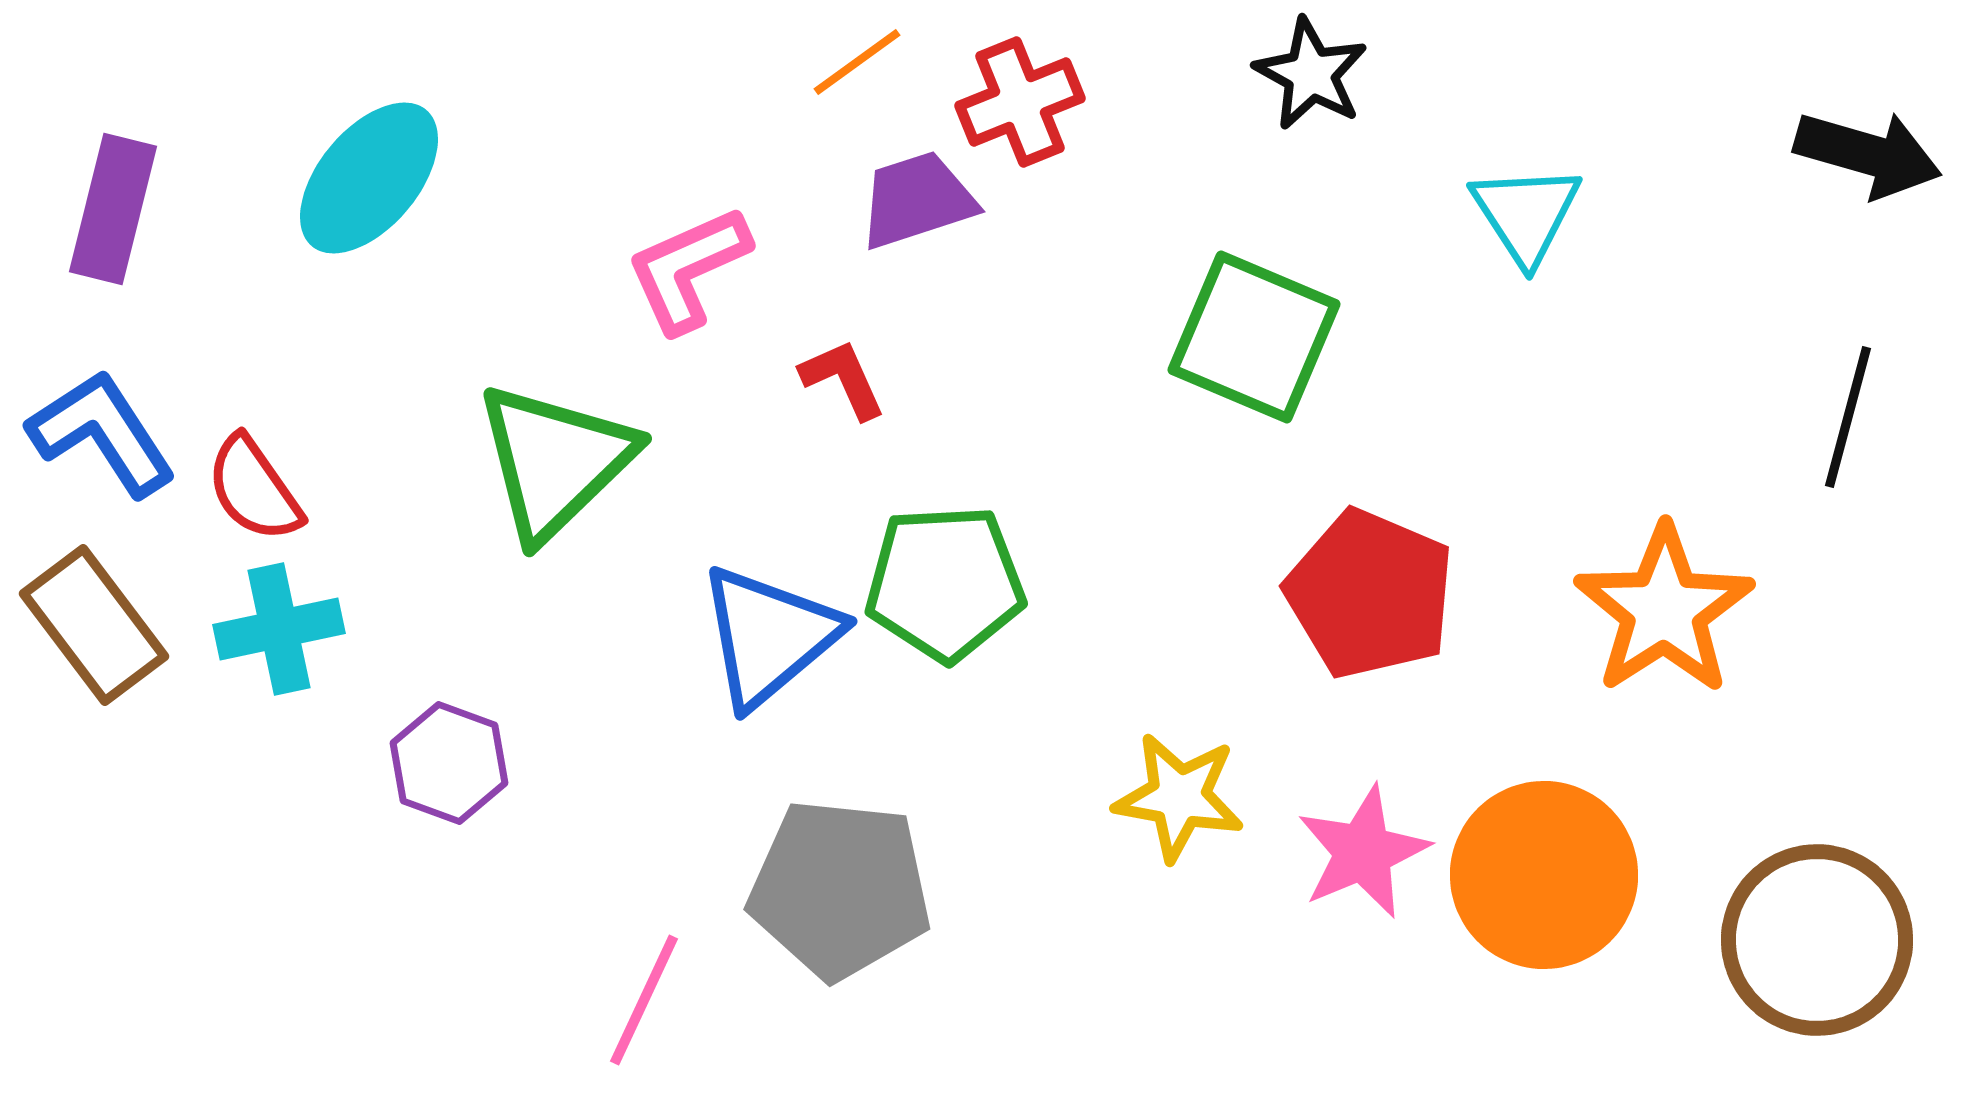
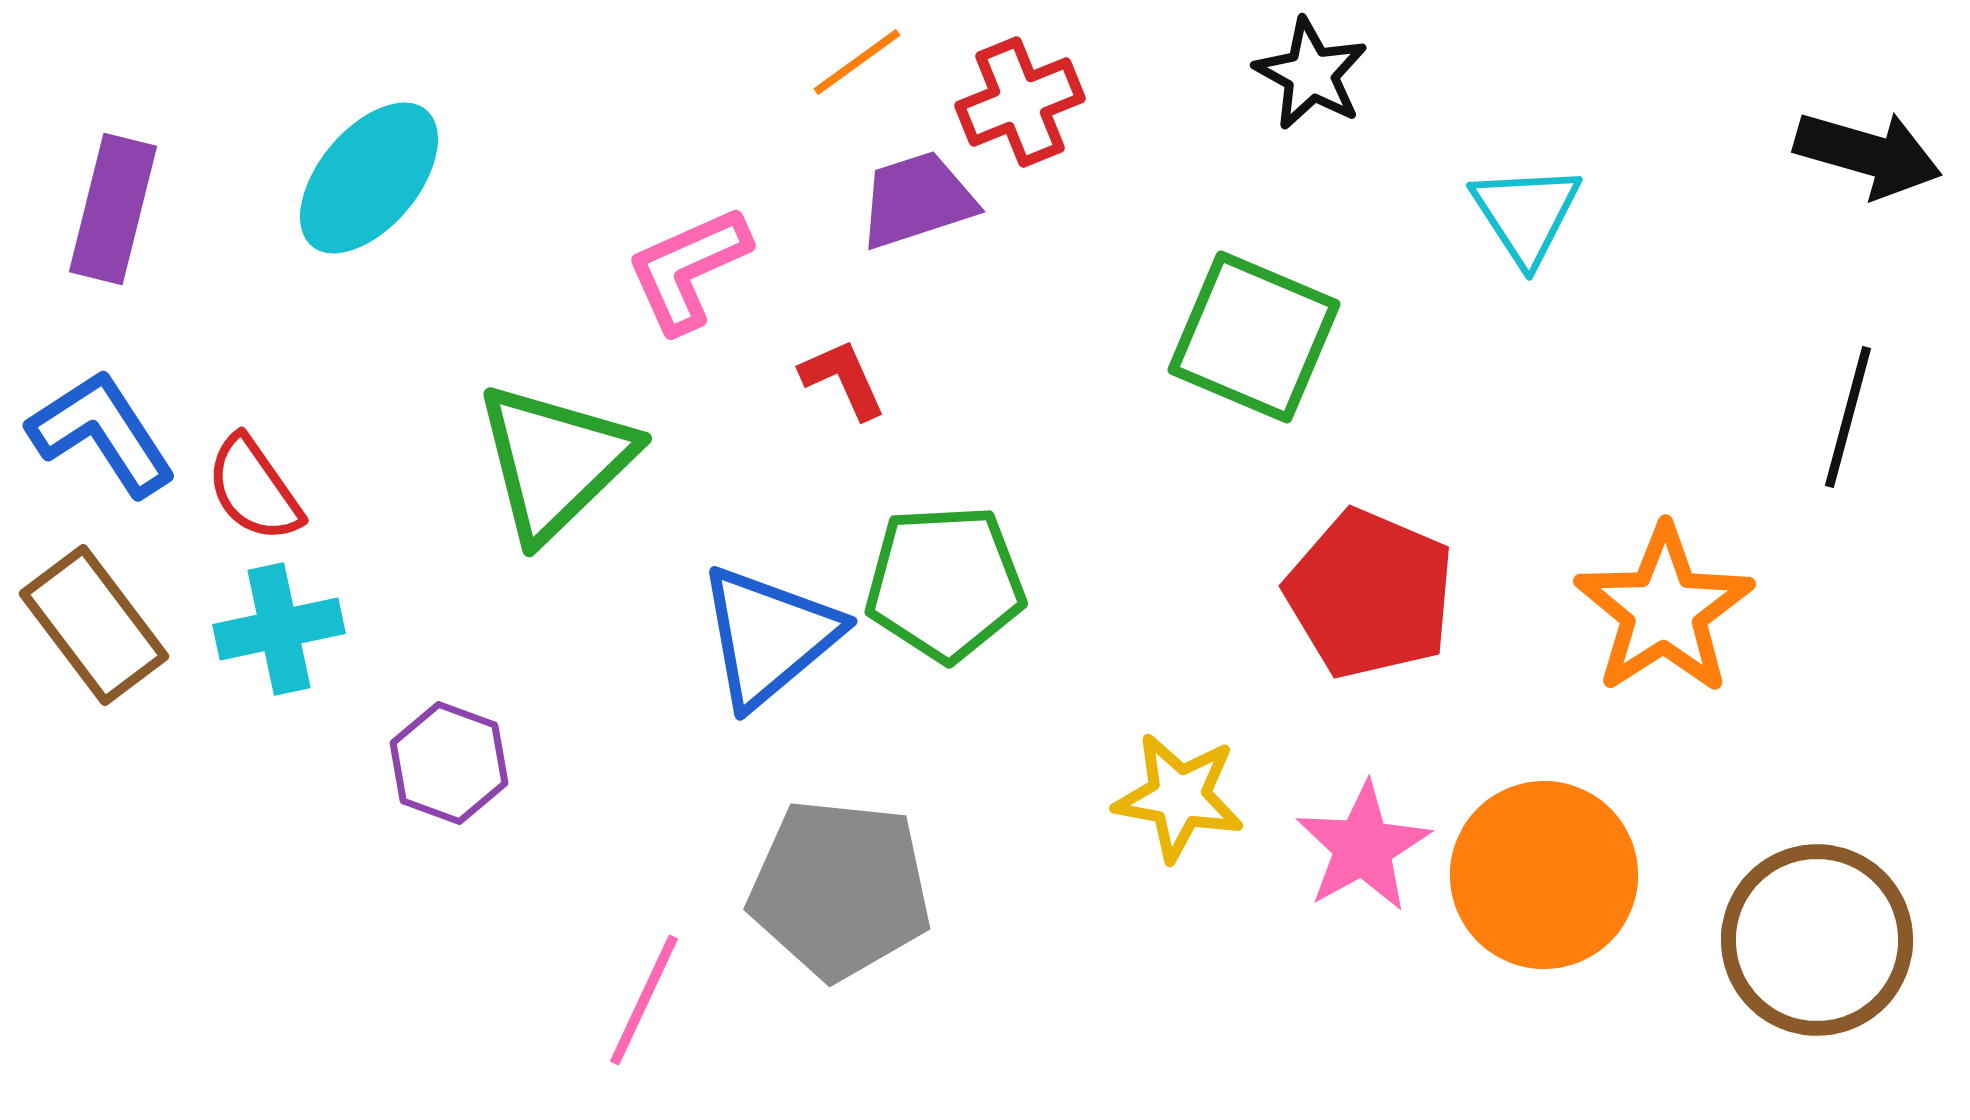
pink star: moved 5 px up; rotated 6 degrees counterclockwise
